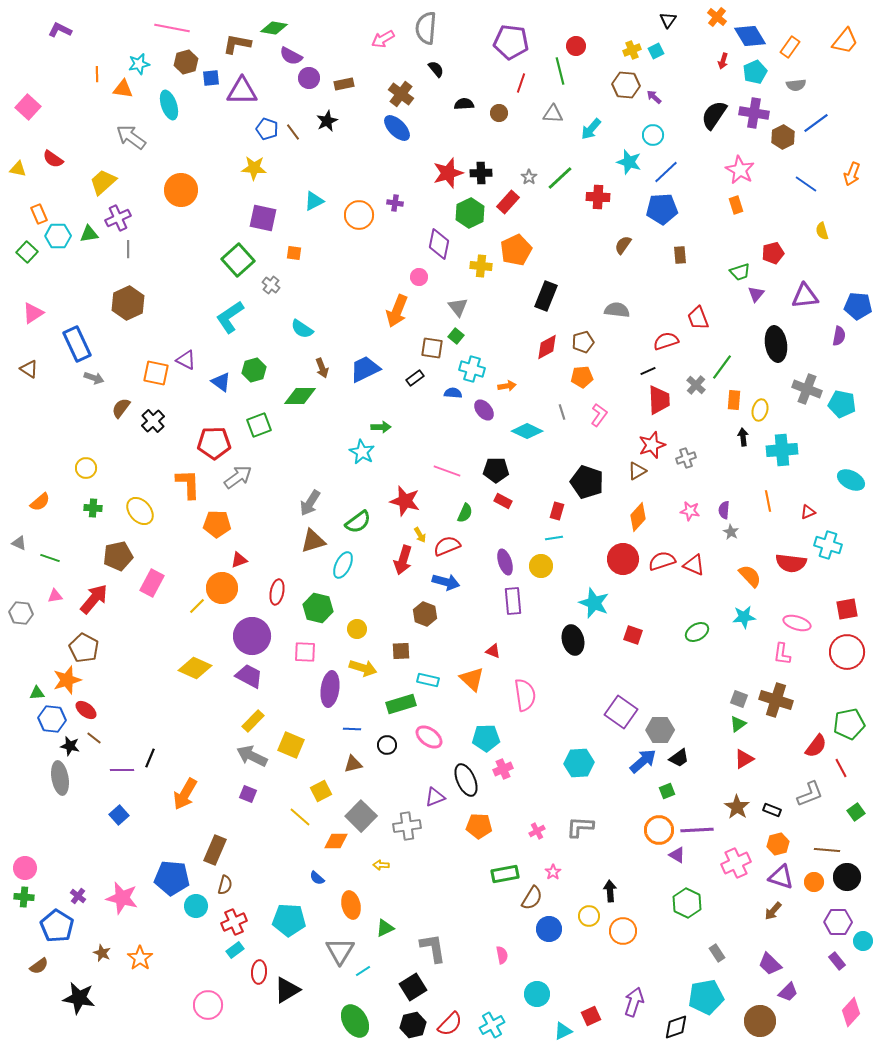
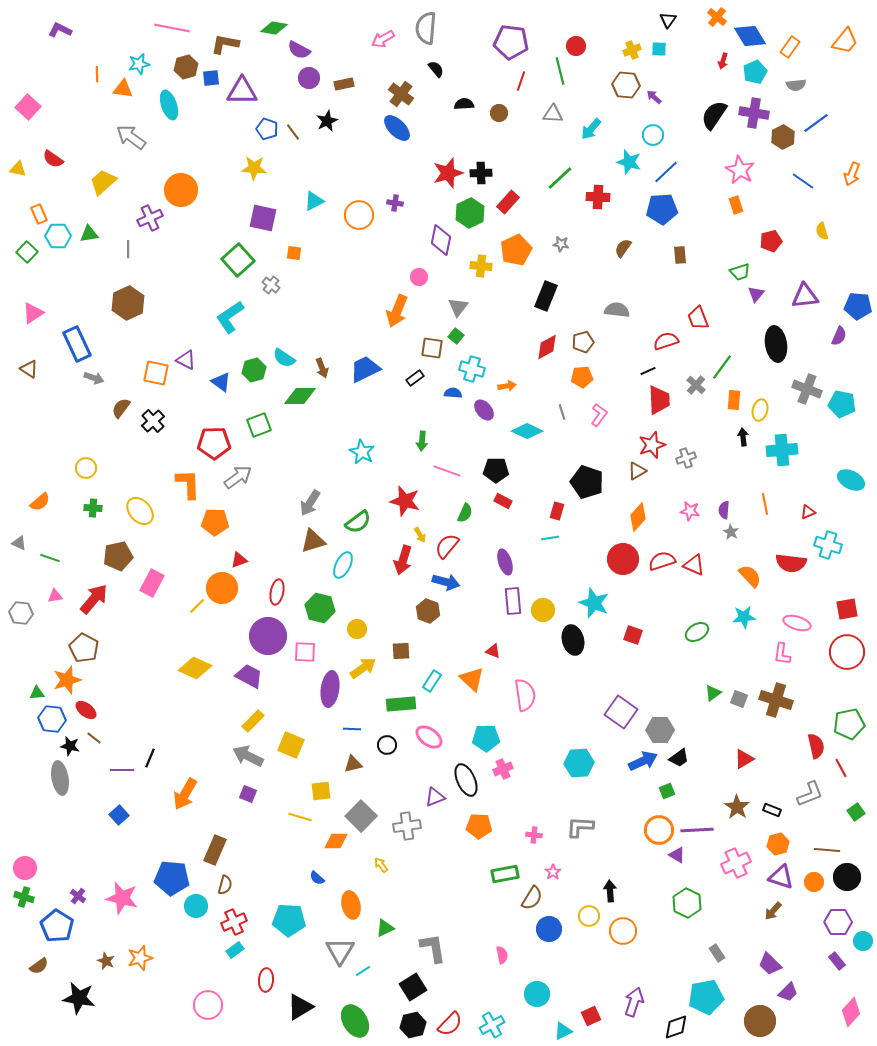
brown L-shape at (237, 44): moved 12 px left
cyan square at (656, 51): moved 3 px right, 2 px up; rotated 28 degrees clockwise
purple semicircle at (291, 56): moved 8 px right, 6 px up
brown hexagon at (186, 62): moved 5 px down
red line at (521, 83): moved 2 px up
gray star at (529, 177): moved 32 px right, 67 px down; rotated 28 degrees counterclockwise
blue line at (806, 184): moved 3 px left, 3 px up
purple cross at (118, 218): moved 32 px right
purple diamond at (439, 244): moved 2 px right, 4 px up
brown semicircle at (623, 245): moved 3 px down
red pentagon at (773, 253): moved 2 px left, 12 px up
gray triangle at (458, 307): rotated 15 degrees clockwise
cyan semicircle at (302, 329): moved 18 px left, 29 px down
purple semicircle at (839, 336): rotated 12 degrees clockwise
green arrow at (381, 427): moved 41 px right, 14 px down; rotated 96 degrees clockwise
orange line at (768, 501): moved 3 px left, 3 px down
orange pentagon at (217, 524): moved 2 px left, 2 px up
cyan line at (554, 538): moved 4 px left
red semicircle at (447, 546): rotated 28 degrees counterclockwise
yellow circle at (541, 566): moved 2 px right, 44 px down
green hexagon at (318, 608): moved 2 px right
brown hexagon at (425, 614): moved 3 px right, 3 px up
purple circle at (252, 636): moved 16 px right
yellow arrow at (363, 668): rotated 52 degrees counterclockwise
cyan rectangle at (428, 680): moved 4 px right, 1 px down; rotated 70 degrees counterclockwise
green rectangle at (401, 704): rotated 12 degrees clockwise
green triangle at (738, 724): moved 25 px left, 31 px up
red semicircle at (816, 746): rotated 50 degrees counterclockwise
gray arrow at (252, 756): moved 4 px left
blue arrow at (643, 761): rotated 16 degrees clockwise
yellow square at (321, 791): rotated 20 degrees clockwise
yellow line at (300, 817): rotated 25 degrees counterclockwise
pink cross at (537, 831): moved 3 px left, 4 px down; rotated 35 degrees clockwise
yellow arrow at (381, 865): rotated 49 degrees clockwise
green cross at (24, 897): rotated 12 degrees clockwise
brown star at (102, 953): moved 4 px right, 8 px down
orange star at (140, 958): rotated 20 degrees clockwise
red ellipse at (259, 972): moved 7 px right, 8 px down
black triangle at (287, 990): moved 13 px right, 17 px down
